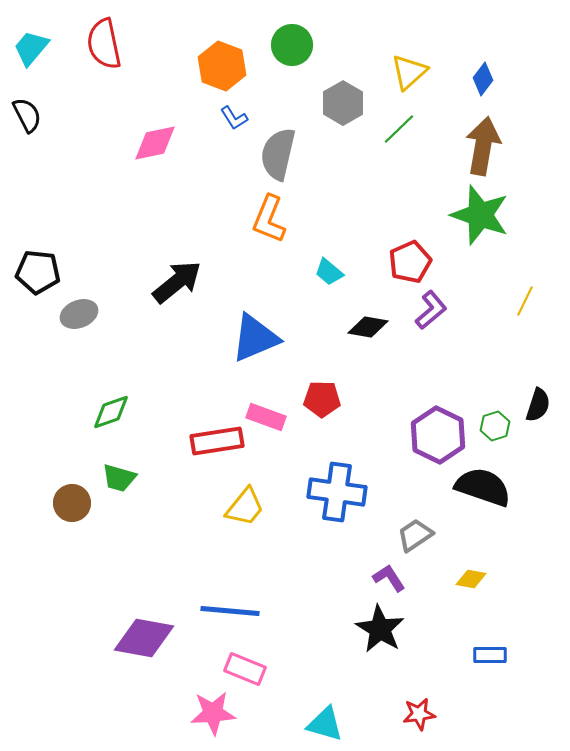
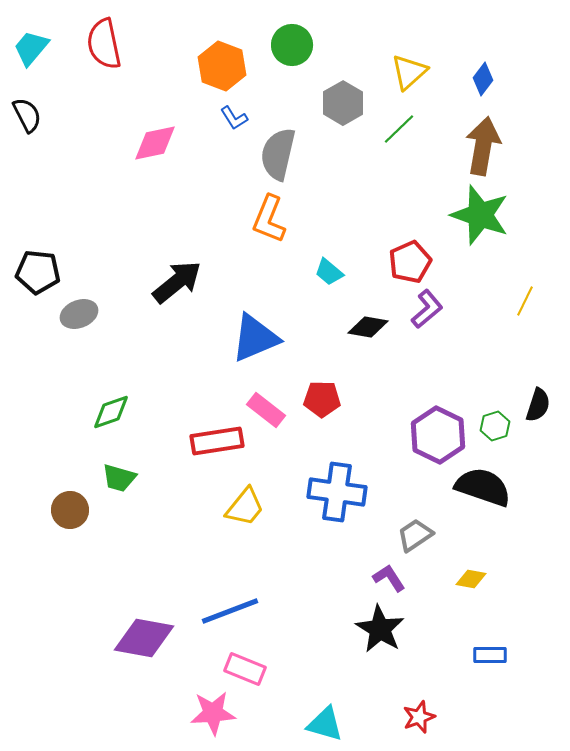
purple L-shape at (431, 310): moved 4 px left, 1 px up
pink rectangle at (266, 417): moved 7 px up; rotated 18 degrees clockwise
brown circle at (72, 503): moved 2 px left, 7 px down
blue line at (230, 611): rotated 26 degrees counterclockwise
red star at (419, 714): moved 3 px down; rotated 12 degrees counterclockwise
